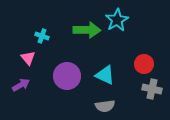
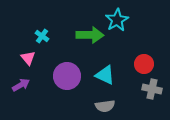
green arrow: moved 3 px right, 5 px down
cyan cross: rotated 16 degrees clockwise
